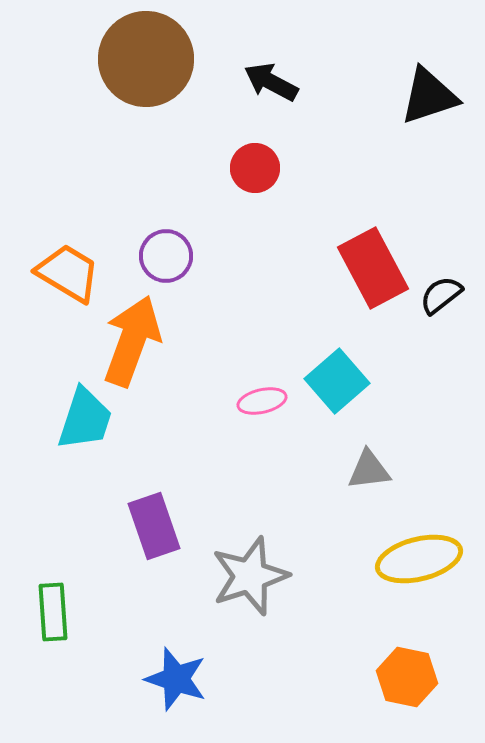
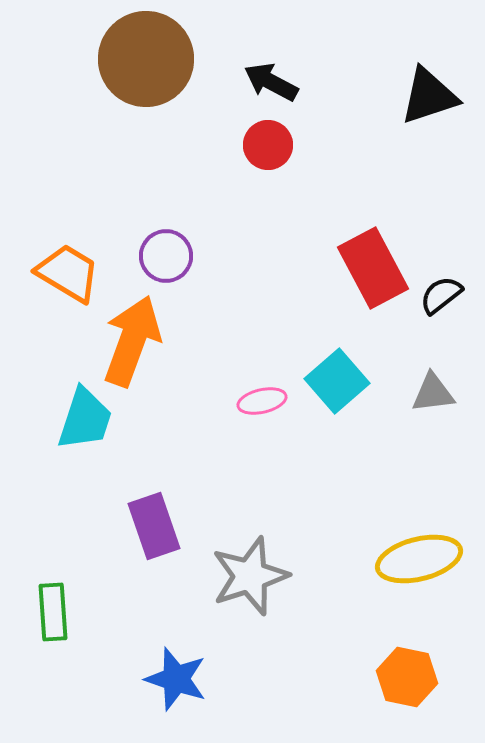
red circle: moved 13 px right, 23 px up
gray triangle: moved 64 px right, 77 px up
